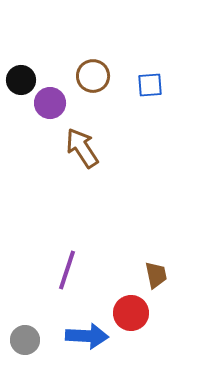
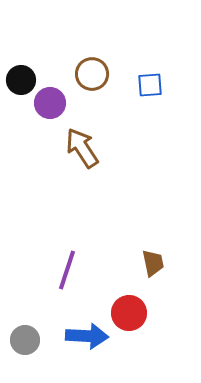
brown circle: moved 1 px left, 2 px up
brown trapezoid: moved 3 px left, 12 px up
red circle: moved 2 px left
